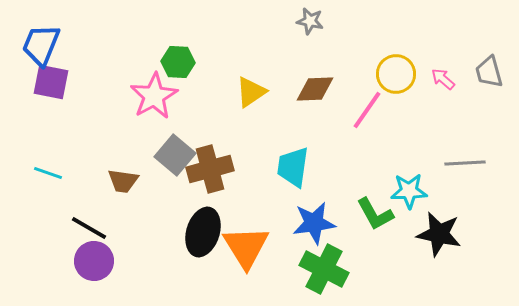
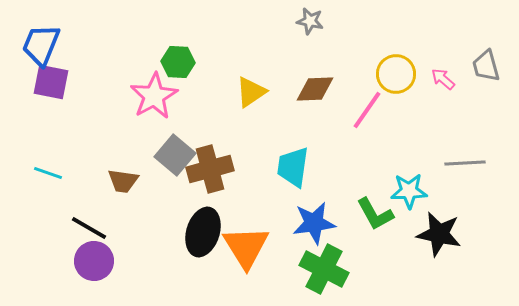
gray trapezoid: moved 3 px left, 6 px up
